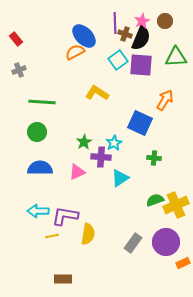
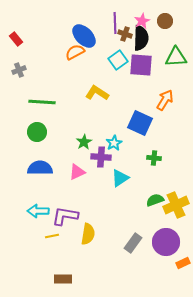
black semicircle: rotated 20 degrees counterclockwise
